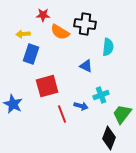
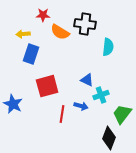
blue triangle: moved 1 px right, 14 px down
red line: rotated 30 degrees clockwise
